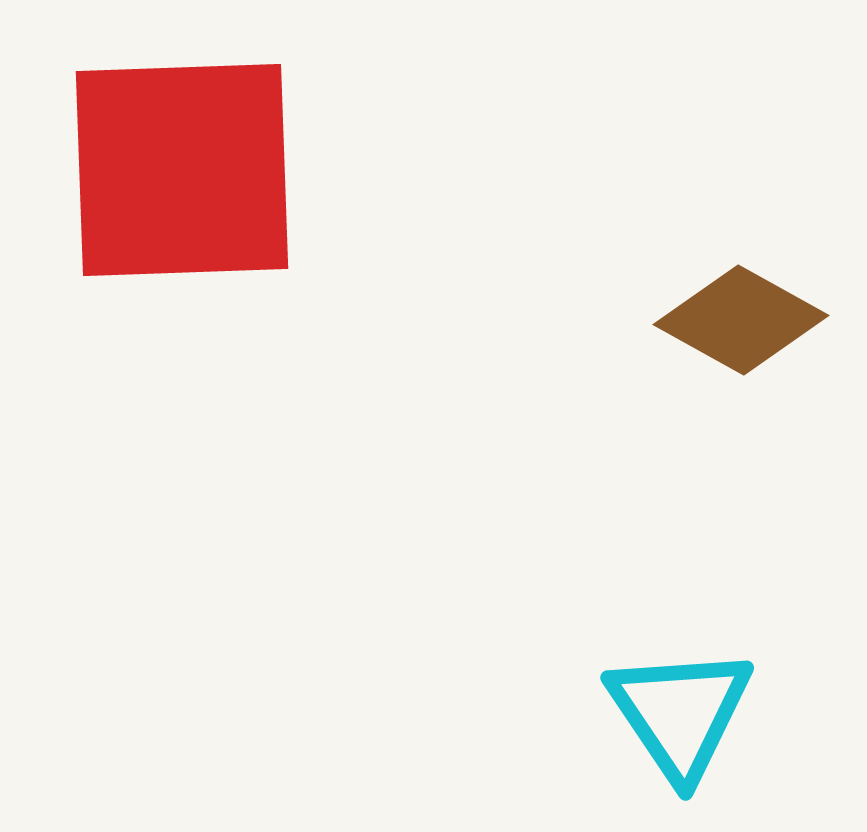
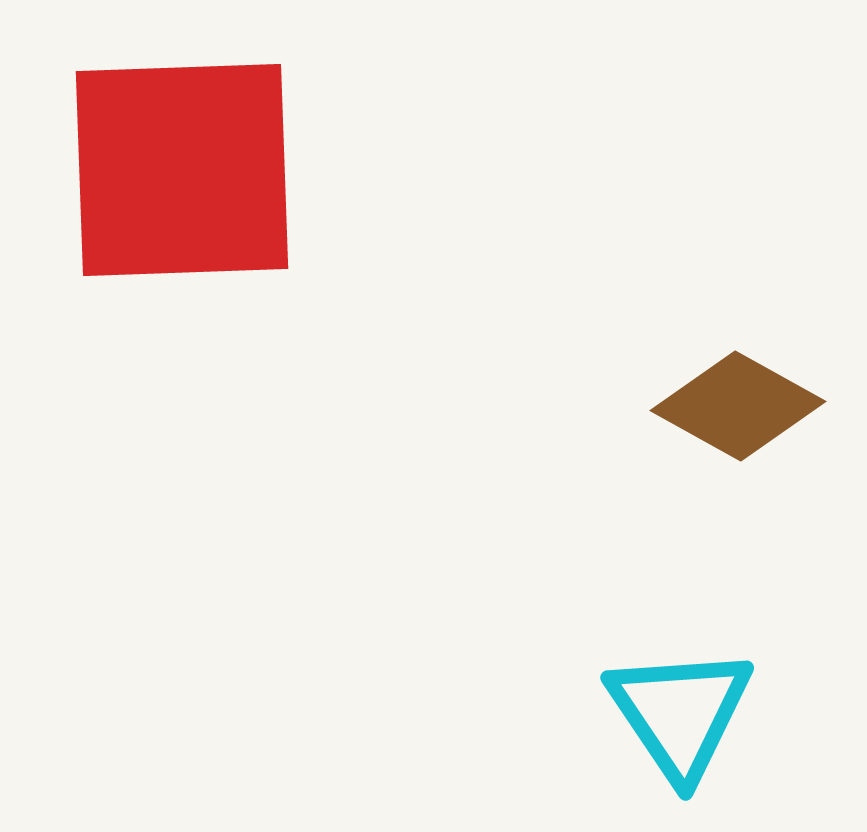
brown diamond: moved 3 px left, 86 px down
